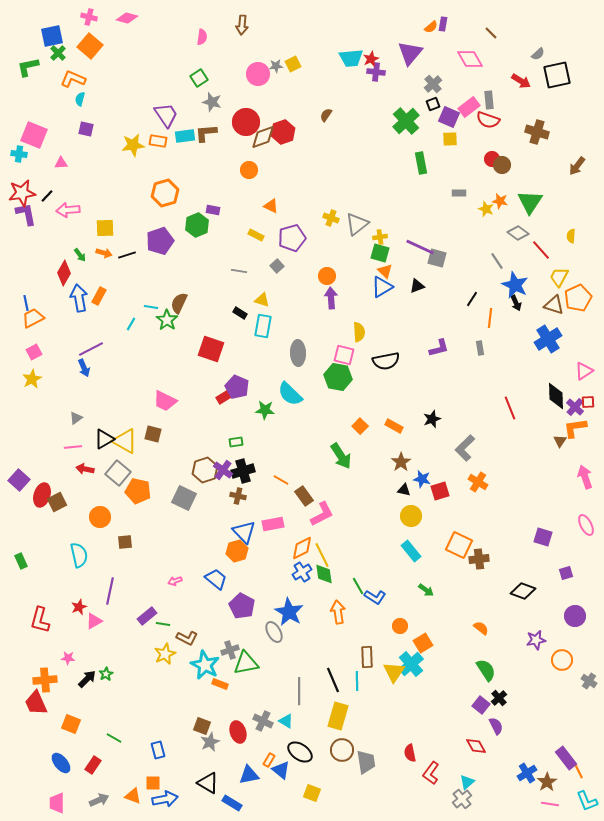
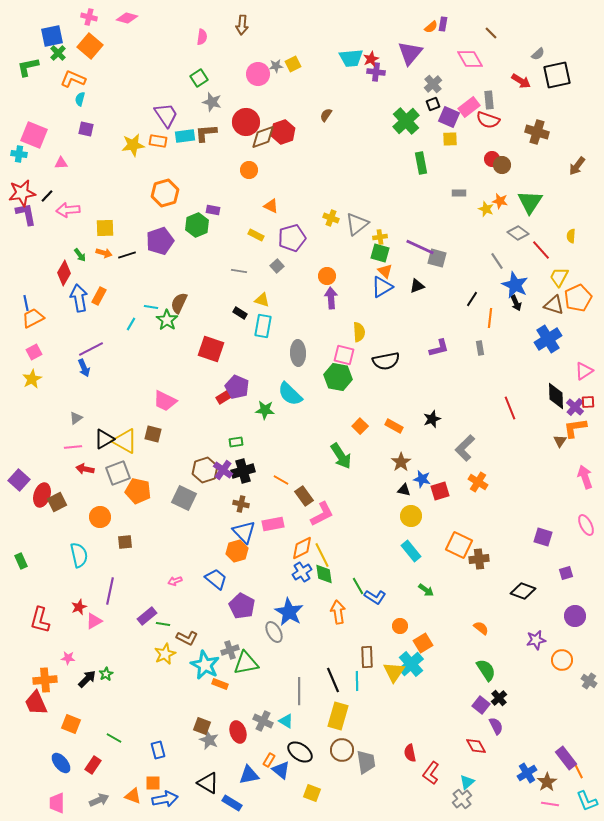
gray square at (118, 473): rotated 30 degrees clockwise
brown cross at (238, 496): moved 3 px right, 8 px down
gray star at (210, 742): moved 1 px left, 2 px up; rotated 24 degrees counterclockwise
